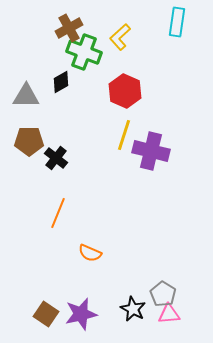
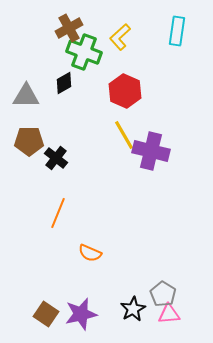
cyan rectangle: moved 9 px down
black diamond: moved 3 px right, 1 px down
yellow line: rotated 48 degrees counterclockwise
black star: rotated 15 degrees clockwise
